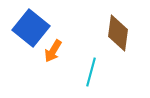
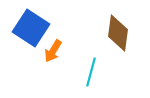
blue square: rotated 6 degrees counterclockwise
